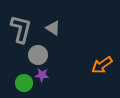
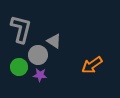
gray triangle: moved 1 px right, 13 px down
orange arrow: moved 10 px left
purple star: moved 2 px left
green circle: moved 5 px left, 16 px up
